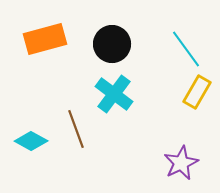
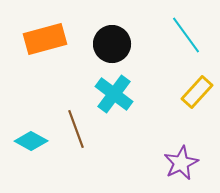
cyan line: moved 14 px up
yellow rectangle: rotated 12 degrees clockwise
